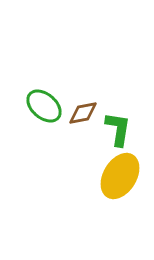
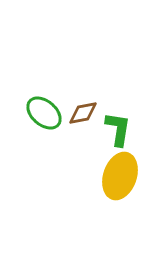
green ellipse: moved 7 px down
yellow ellipse: rotated 12 degrees counterclockwise
